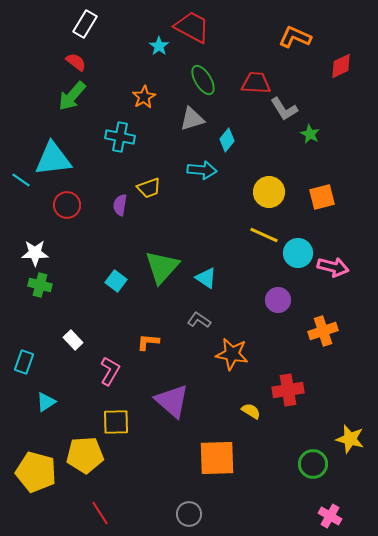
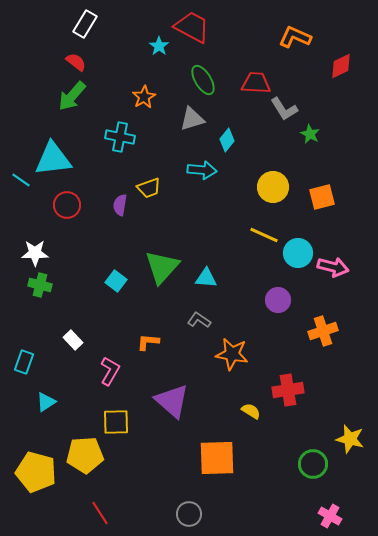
yellow circle at (269, 192): moved 4 px right, 5 px up
cyan triangle at (206, 278): rotated 30 degrees counterclockwise
